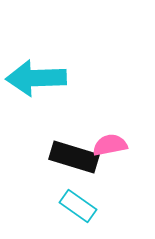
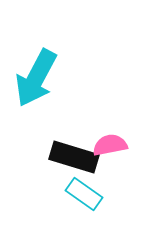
cyan arrow: rotated 60 degrees counterclockwise
cyan rectangle: moved 6 px right, 12 px up
